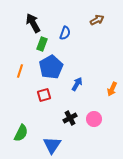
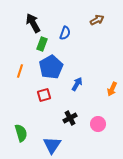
pink circle: moved 4 px right, 5 px down
green semicircle: rotated 42 degrees counterclockwise
